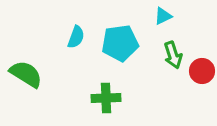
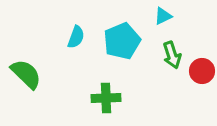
cyan pentagon: moved 2 px right, 2 px up; rotated 15 degrees counterclockwise
green arrow: moved 1 px left
green semicircle: rotated 12 degrees clockwise
